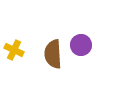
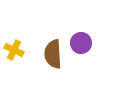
purple circle: moved 2 px up
